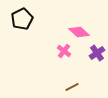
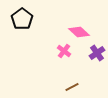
black pentagon: rotated 10 degrees counterclockwise
